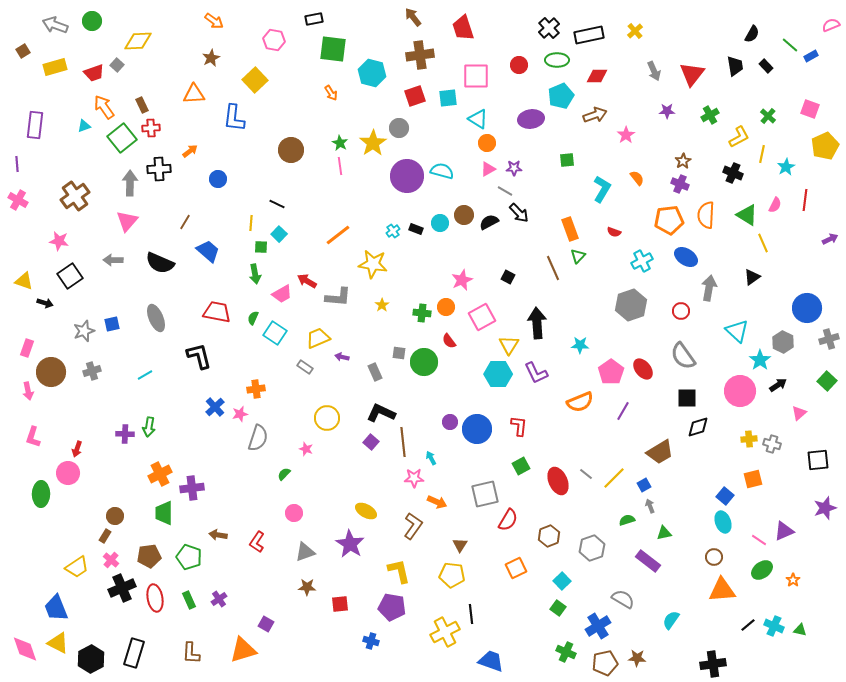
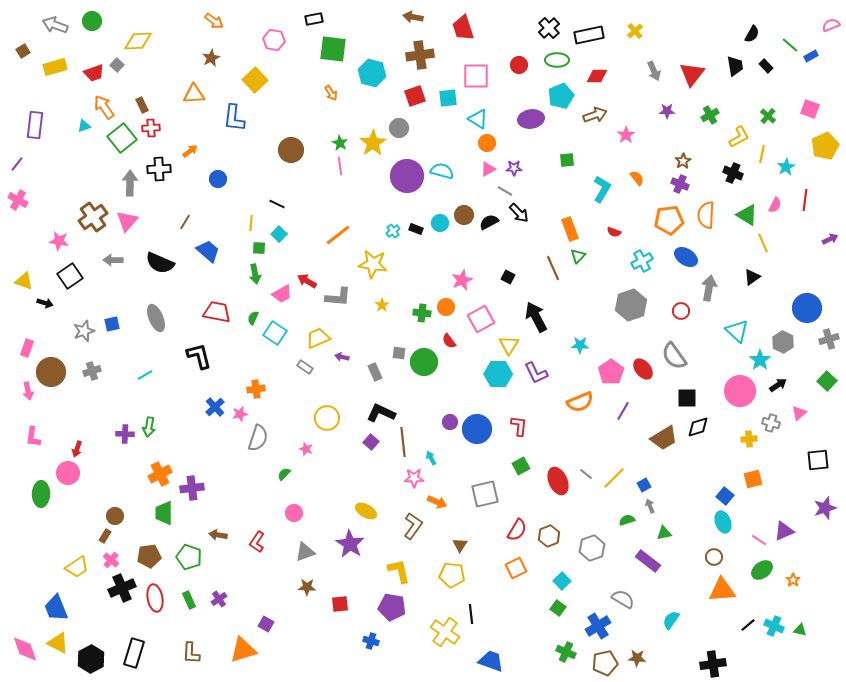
brown arrow at (413, 17): rotated 42 degrees counterclockwise
purple line at (17, 164): rotated 42 degrees clockwise
brown cross at (75, 196): moved 18 px right, 21 px down
green square at (261, 247): moved 2 px left, 1 px down
pink square at (482, 317): moved 1 px left, 2 px down
black arrow at (537, 323): moved 1 px left, 6 px up; rotated 24 degrees counterclockwise
gray semicircle at (683, 356): moved 9 px left
pink L-shape at (33, 437): rotated 10 degrees counterclockwise
gray cross at (772, 444): moved 1 px left, 21 px up
brown trapezoid at (660, 452): moved 4 px right, 14 px up
red semicircle at (508, 520): moved 9 px right, 10 px down
yellow cross at (445, 632): rotated 28 degrees counterclockwise
